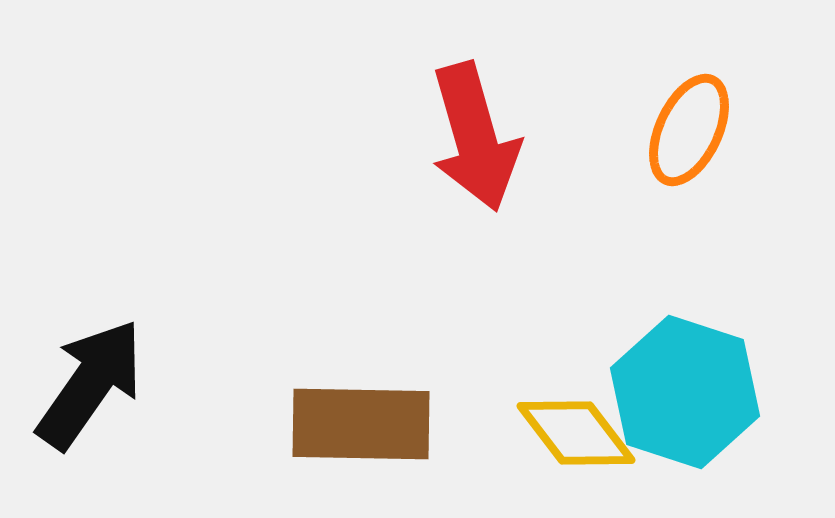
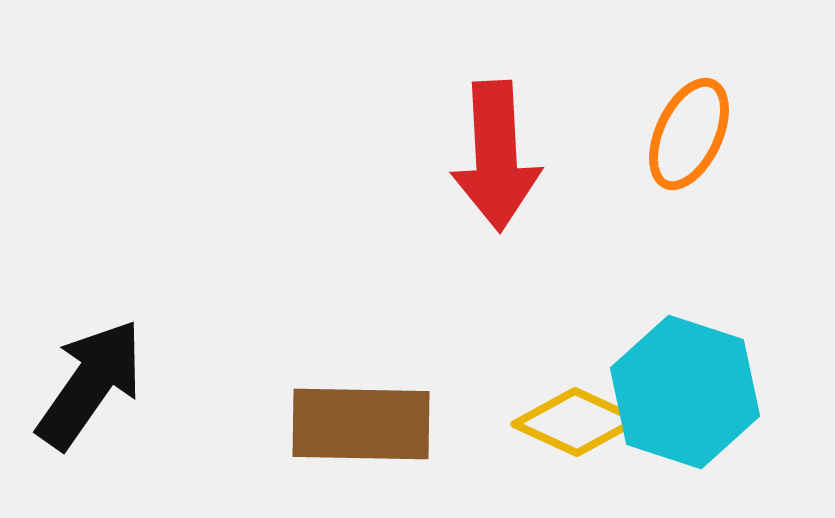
orange ellipse: moved 4 px down
red arrow: moved 21 px right, 19 px down; rotated 13 degrees clockwise
yellow diamond: moved 11 px up; rotated 28 degrees counterclockwise
